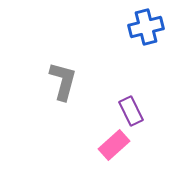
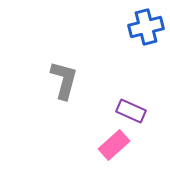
gray L-shape: moved 1 px right, 1 px up
purple rectangle: rotated 40 degrees counterclockwise
